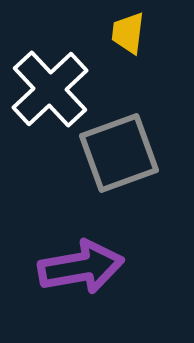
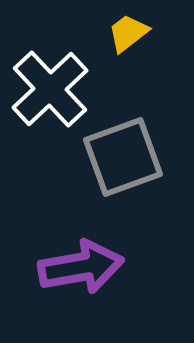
yellow trapezoid: rotated 45 degrees clockwise
gray square: moved 4 px right, 4 px down
